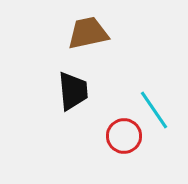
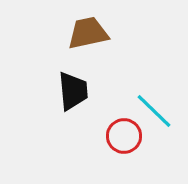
cyan line: moved 1 px down; rotated 12 degrees counterclockwise
